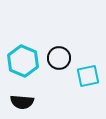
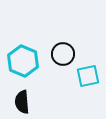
black circle: moved 4 px right, 4 px up
black semicircle: rotated 80 degrees clockwise
